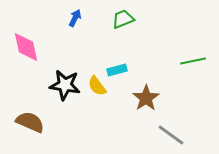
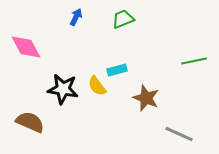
blue arrow: moved 1 px right, 1 px up
pink diamond: rotated 16 degrees counterclockwise
green line: moved 1 px right
black star: moved 2 px left, 4 px down
brown star: rotated 16 degrees counterclockwise
gray line: moved 8 px right, 1 px up; rotated 12 degrees counterclockwise
